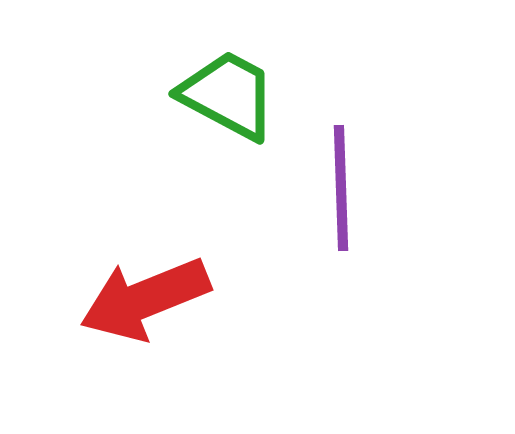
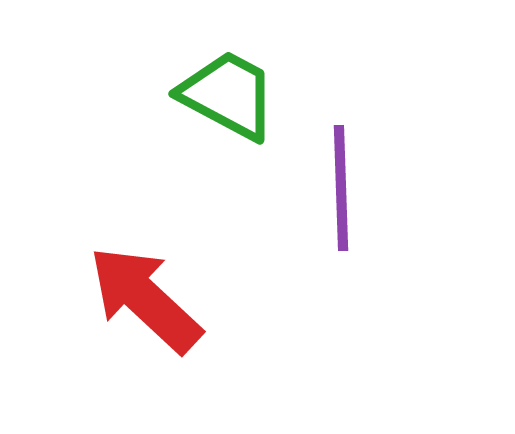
red arrow: rotated 65 degrees clockwise
